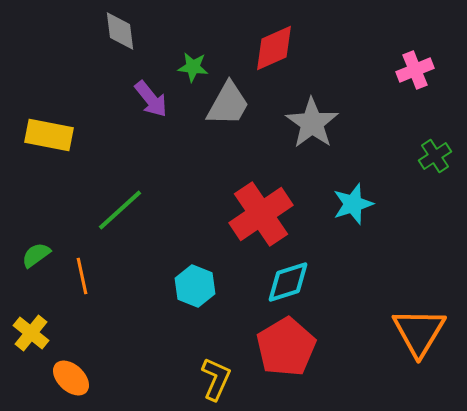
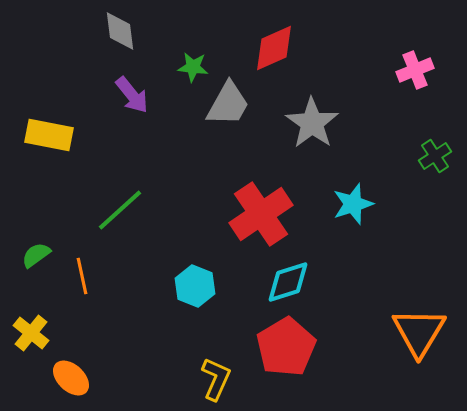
purple arrow: moved 19 px left, 4 px up
